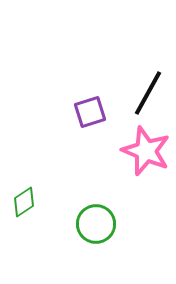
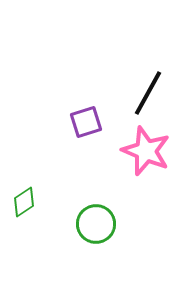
purple square: moved 4 px left, 10 px down
